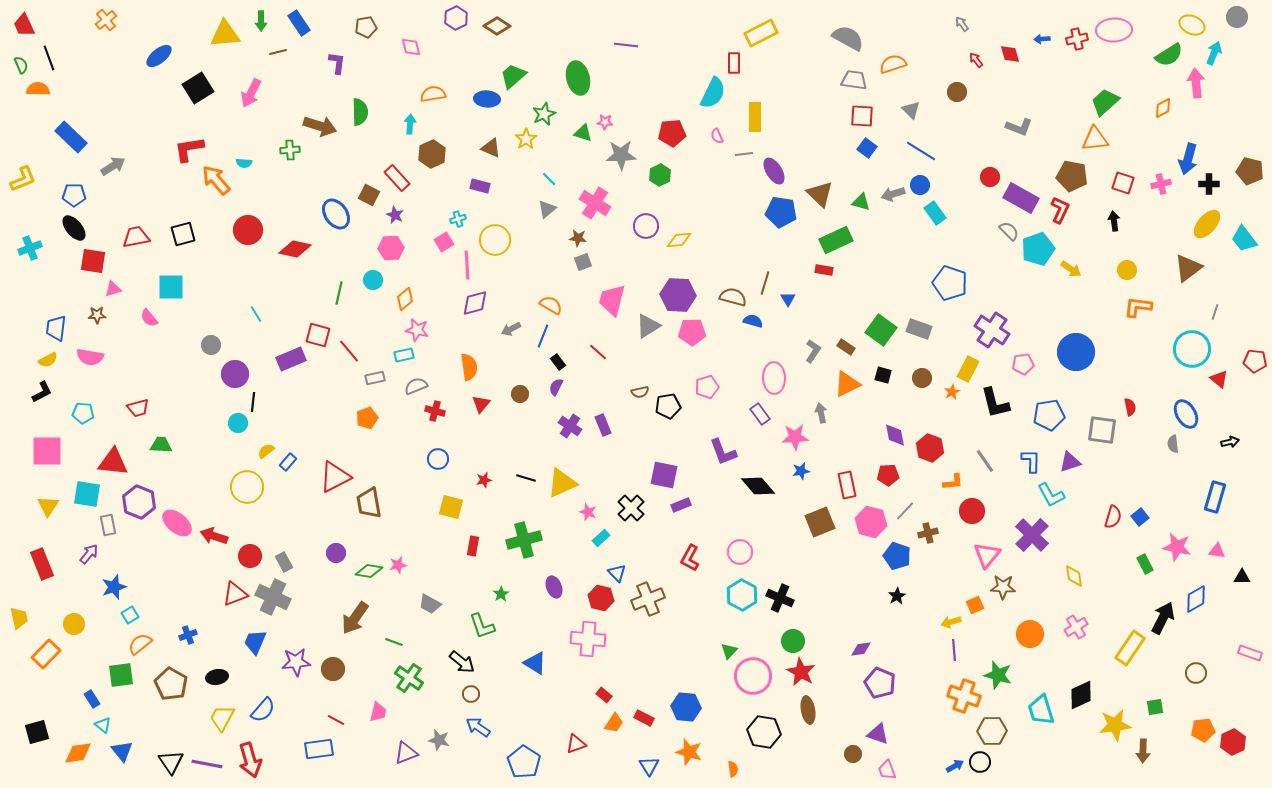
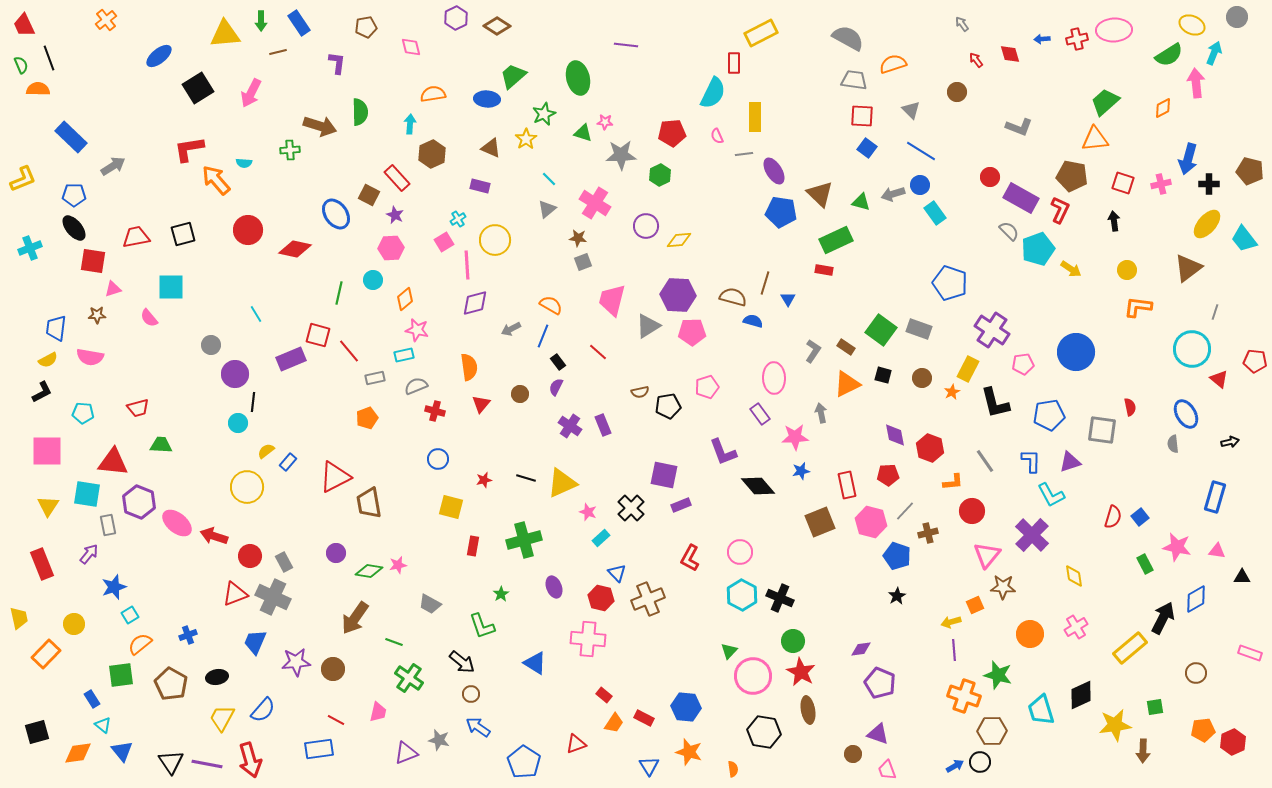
cyan cross at (458, 219): rotated 14 degrees counterclockwise
yellow rectangle at (1130, 648): rotated 16 degrees clockwise
